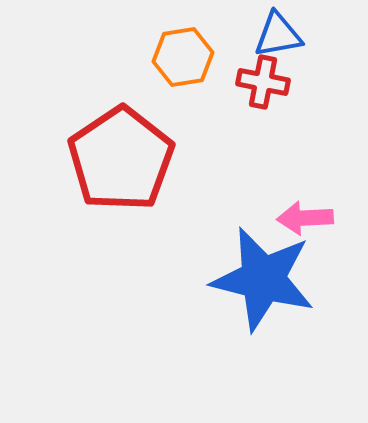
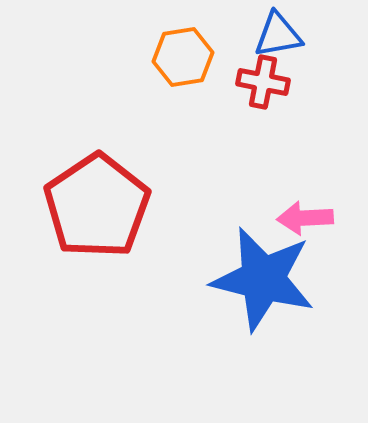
red pentagon: moved 24 px left, 47 px down
